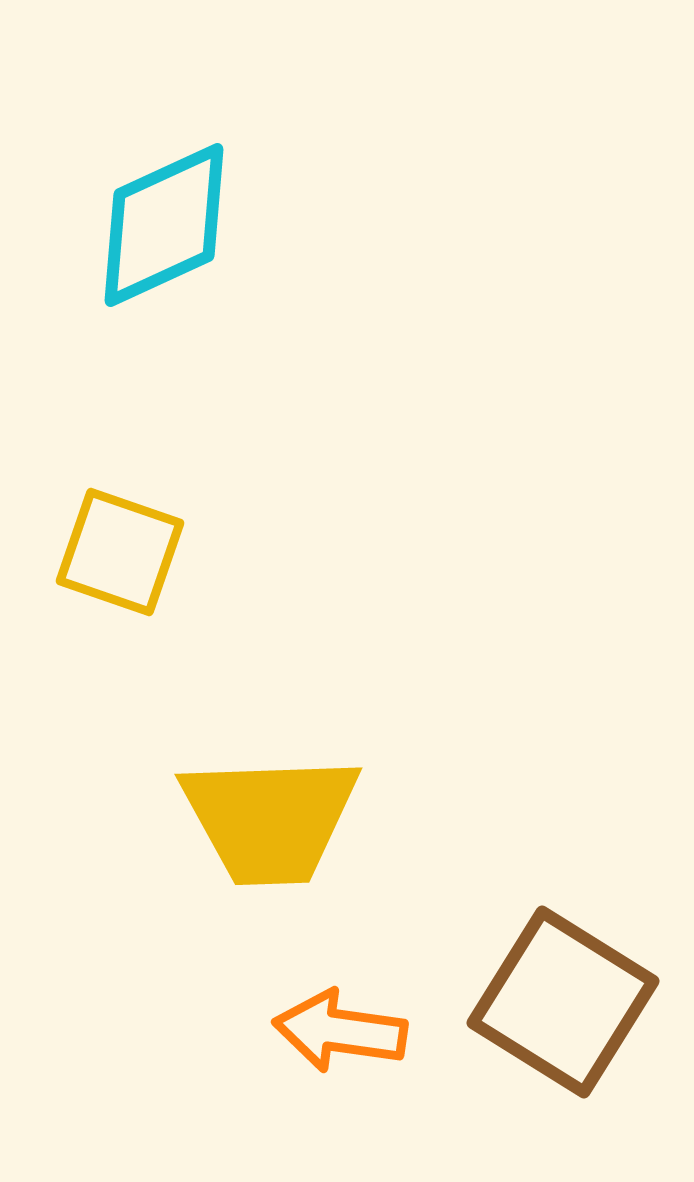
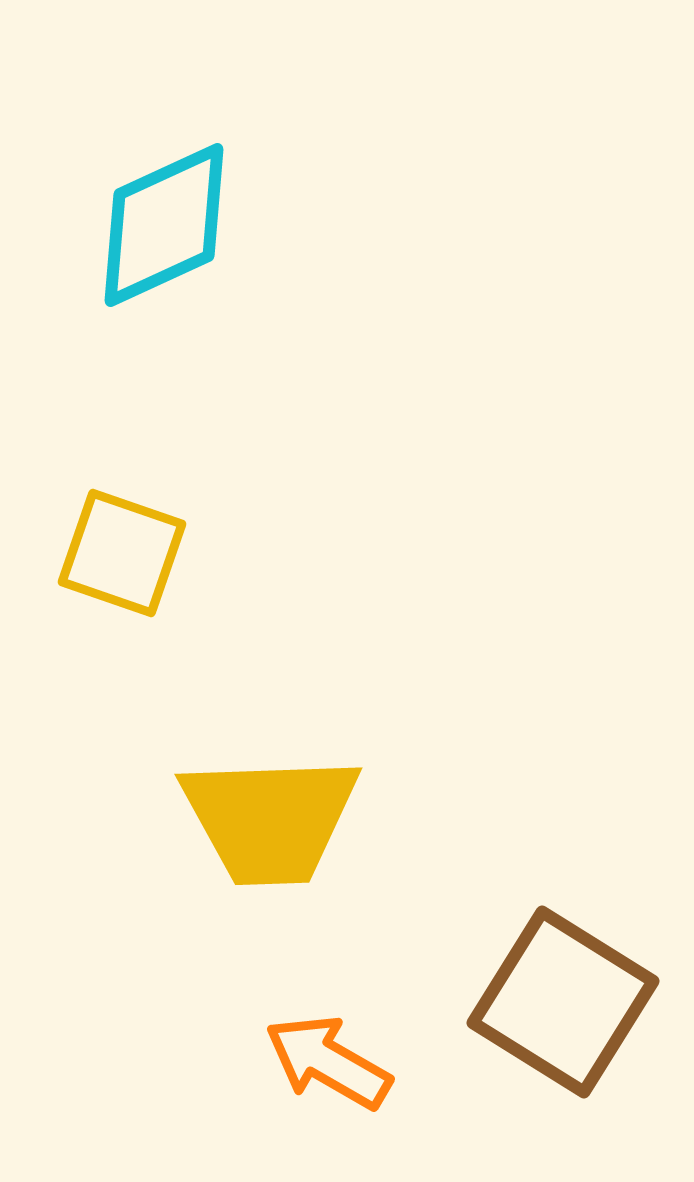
yellow square: moved 2 px right, 1 px down
orange arrow: moved 12 px left, 31 px down; rotated 22 degrees clockwise
